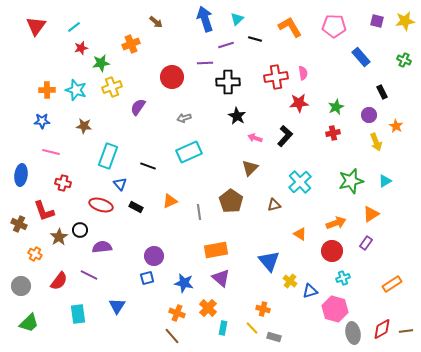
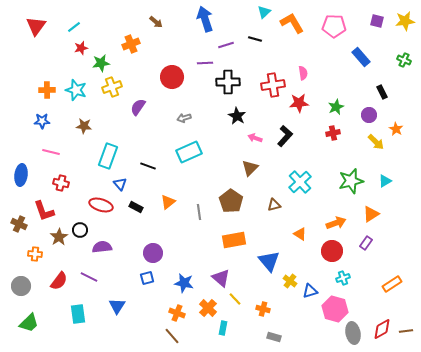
cyan triangle at (237, 19): moved 27 px right, 7 px up
orange L-shape at (290, 27): moved 2 px right, 4 px up
red cross at (276, 77): moved 3 px left, 8 px down
orange star at (396, 126): moved 3 px down
yellow arrow at (376, 142): rotated 24 degrees counterclockwise
red cross at (63, 183): moved 2 px left
orange triangle at (170, 201): moved 2 px left, 1 px down; rotated 14 degrees counterclockwise
orange rectangle at (216, 250): moved 18 px right, 10 px up
orange cross at (35, 254): rotated 24 degrees counterclockwise
purple circle at (154, 256): moved 1 px left, 3 px up
purple line at (89, 275): moved 2 px down
yellow line at (252, 328): moved 17 px left, 29 px up
